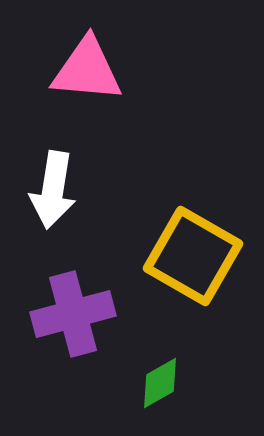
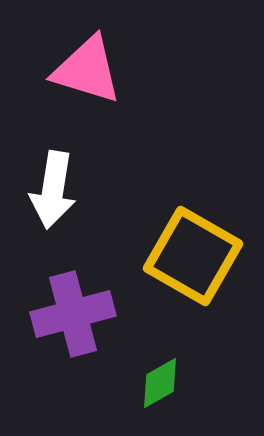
pink triangle: rotated 12 degrees clockwise
